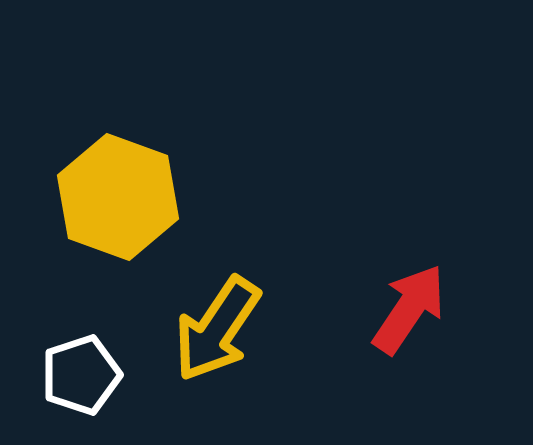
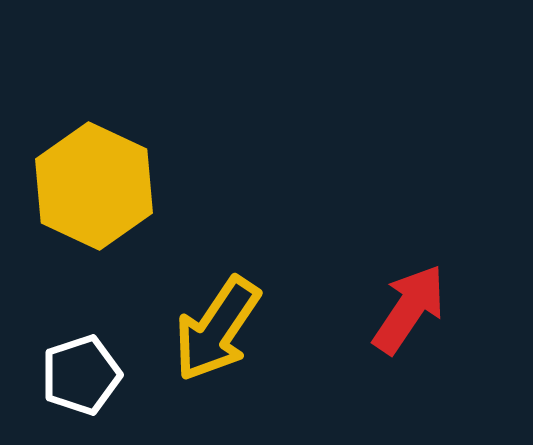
yellow hexagon: moved 24 px left, 11 px up; rotated 5 degrees clockwise
